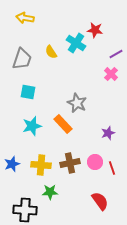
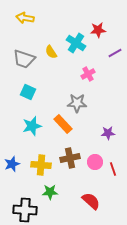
red star: moved 3 px right; rotated 14 degrees counterclockwise
purple line: moved 1 px left, 1 px up
gray trapezoid: moved 2 px right; rotated 90 degrees clockwise
pink cross: moved 23 px left; rotated 16 degrees clockwise
cyan square: rotated 14 degrees clockwise
gray star: rotated 24 degrees counterclockwise
purple star: rotated 16 degrees clockwise
brown cross: moved 5 px up
red line: moved 1 px right, 1 px down
red semicircle: moved 9 px left; rotated 12 degrees counterclockwise
